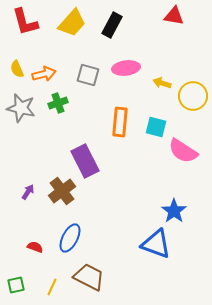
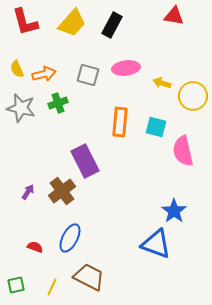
pink semicircle: rotated 44 degrees clockwise
